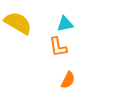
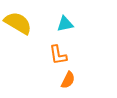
orange L-shape: moved 8 px down
